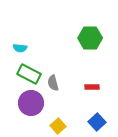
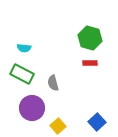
green hexagon: rotated 15 degrees clockwise
cyan semicircle: moved 4 px right
green rectangle: moved 7 px left
red rectangle: moved 2 px left, 24 px up
purple circle: moved 1 px right, 5 px down
